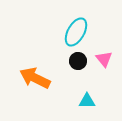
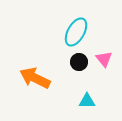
black circle: moved 1 px right, 1 px down
